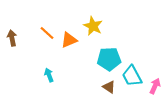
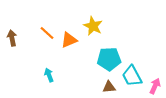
brown triangle: rotated 40 degrees counterclockwise
